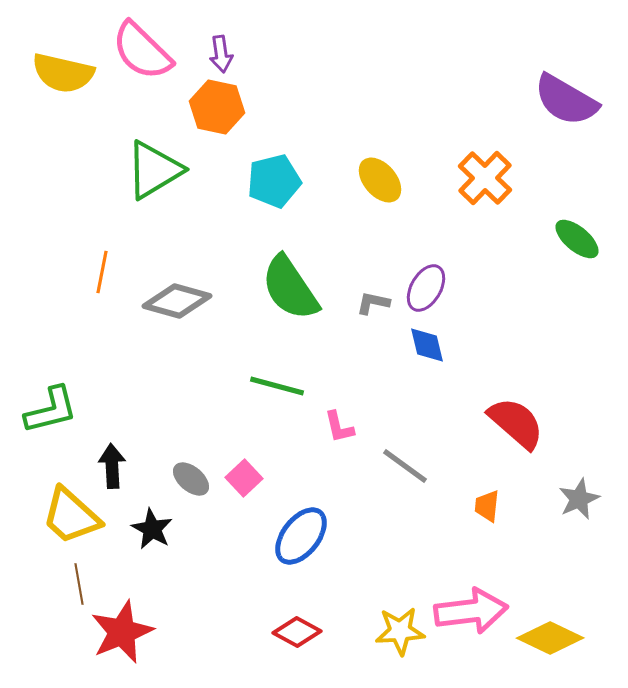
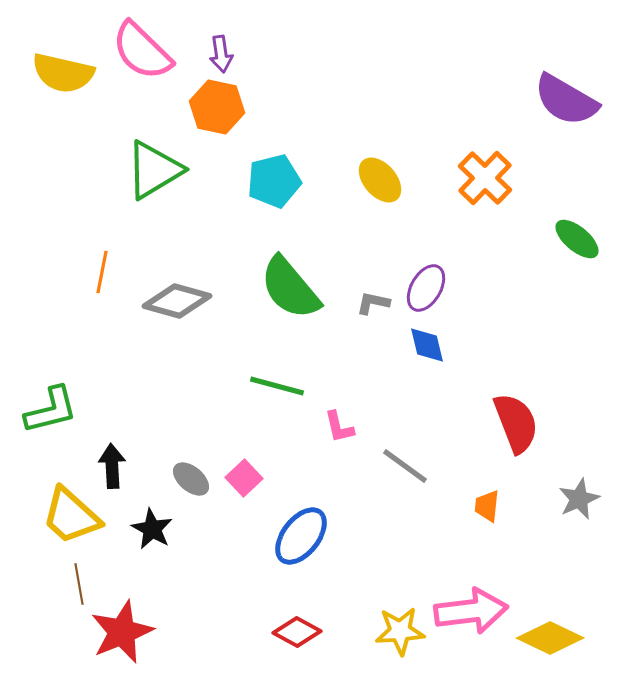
green semicircle: rotated 6 degrees counterclockwise
red semicircle: rotated 28 degrees clockwise
